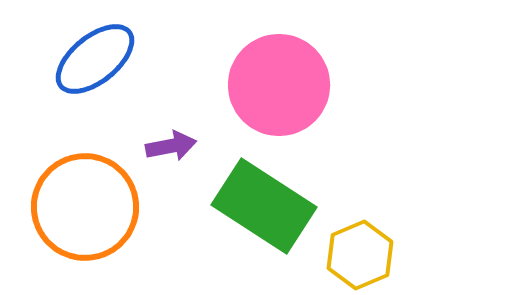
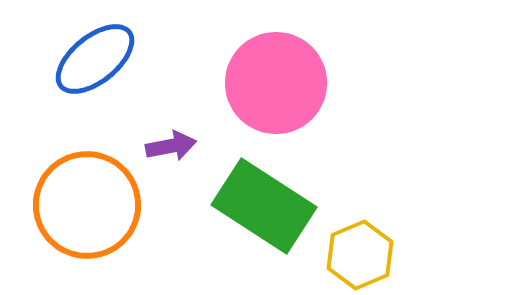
pink circle: moved 3 px left, 2 px up
orange circle: moved 2 px right, 2 px up
